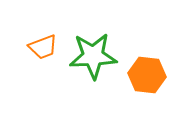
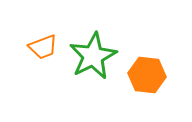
green star: rotated 24 degrees counterclockwise
